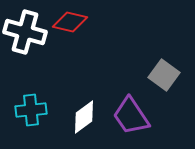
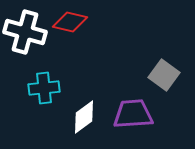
cyan cross: moved 13 px right, 22 px up
purple trapezoid: moved 2 px right, 2 px up; rotated 120 degrees clockwise
